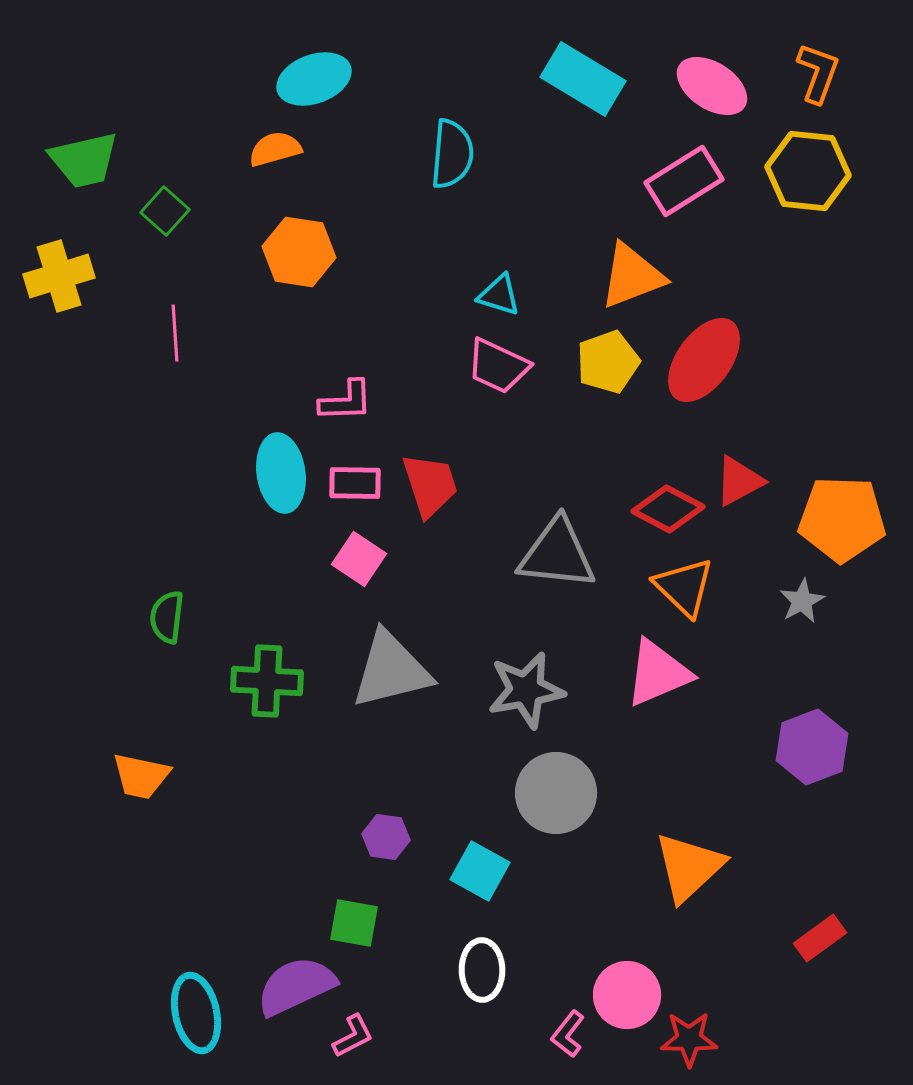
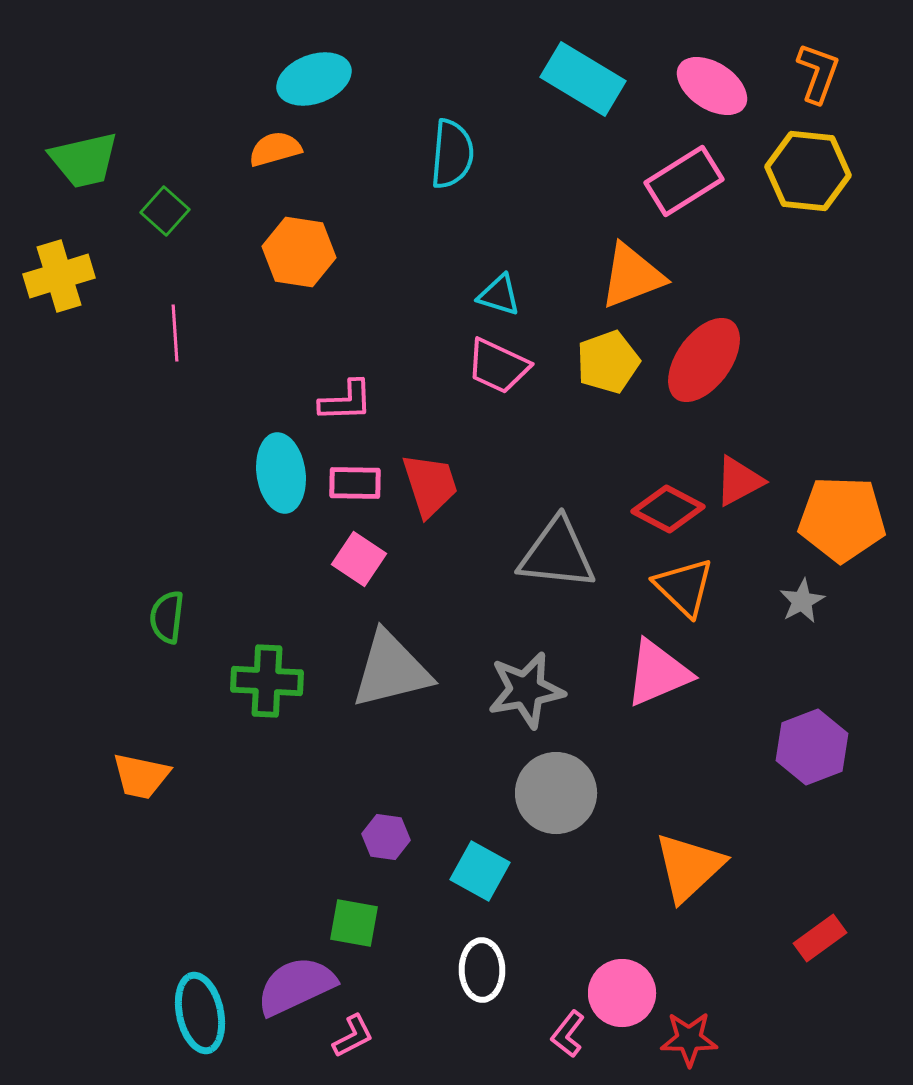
pink circle at (627, 995): moved 5 px left, 2 px up
cyan ellipse at (196, 1013): moved 4 px right
